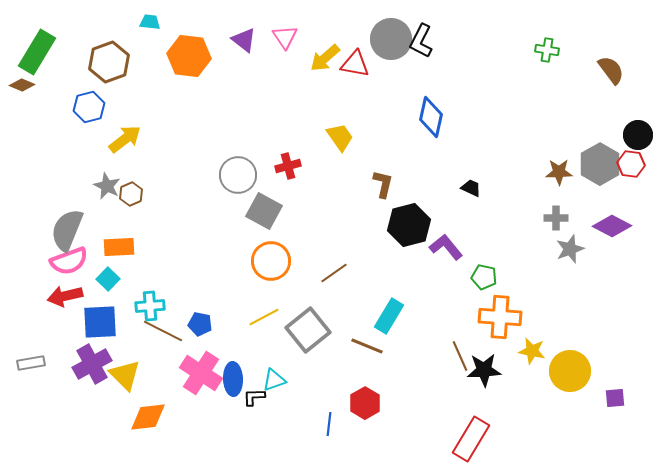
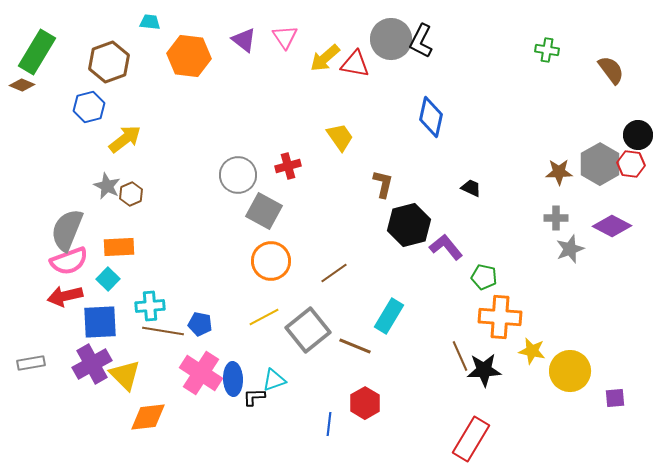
brown line at (163, 331): rotated 18 degrees counterclockwise
brown line at (367, 346): moved 12 px left
